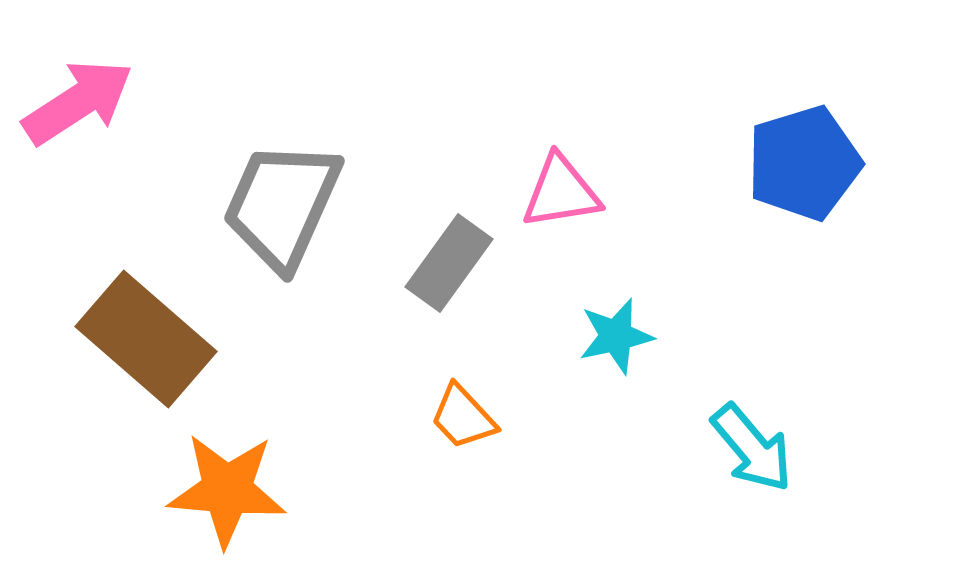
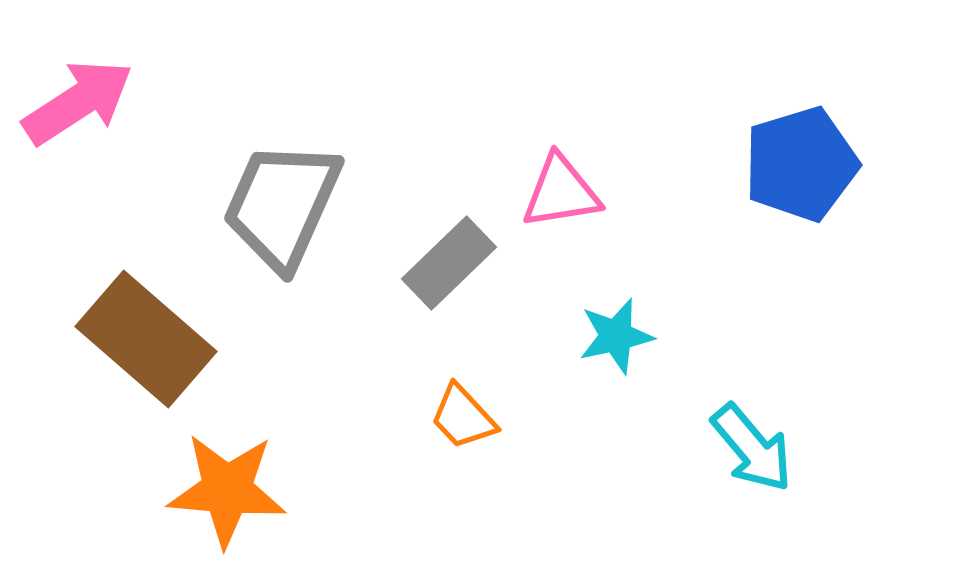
blue pentagon: moved 3 px left, 1 px down
gray rectangle: rotated 10 degrees clockwise
